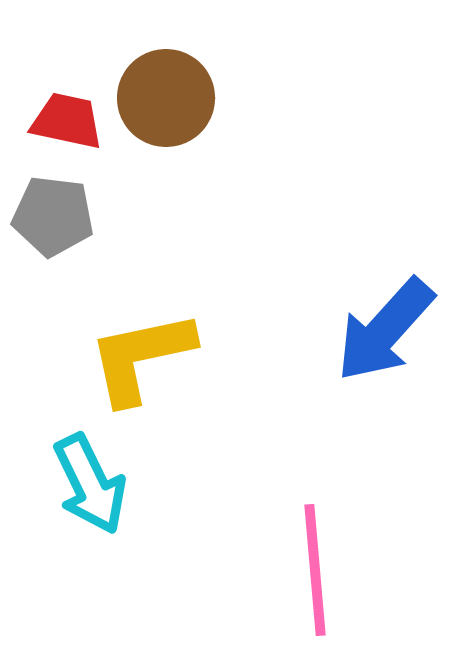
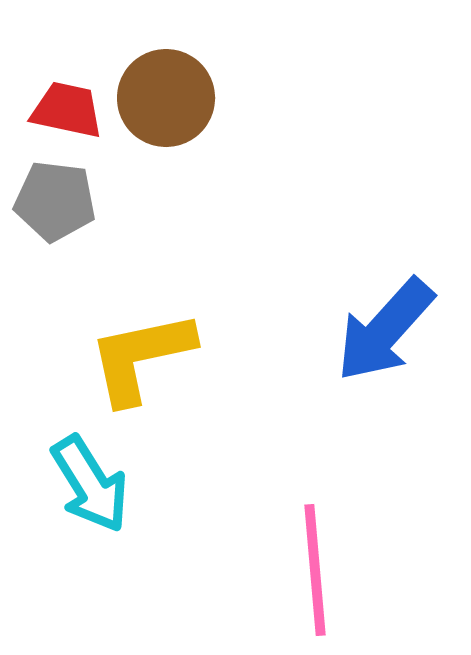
red trapezoid: moved 11 px up
gray pentagon: moved 2 px right, 15 px up
cyan arrow: rotated 6 degrees counterclockwise
